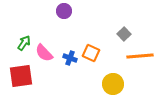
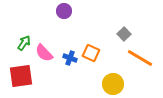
orange line: moved 2 px down; rotated 36 degrees clockwise
